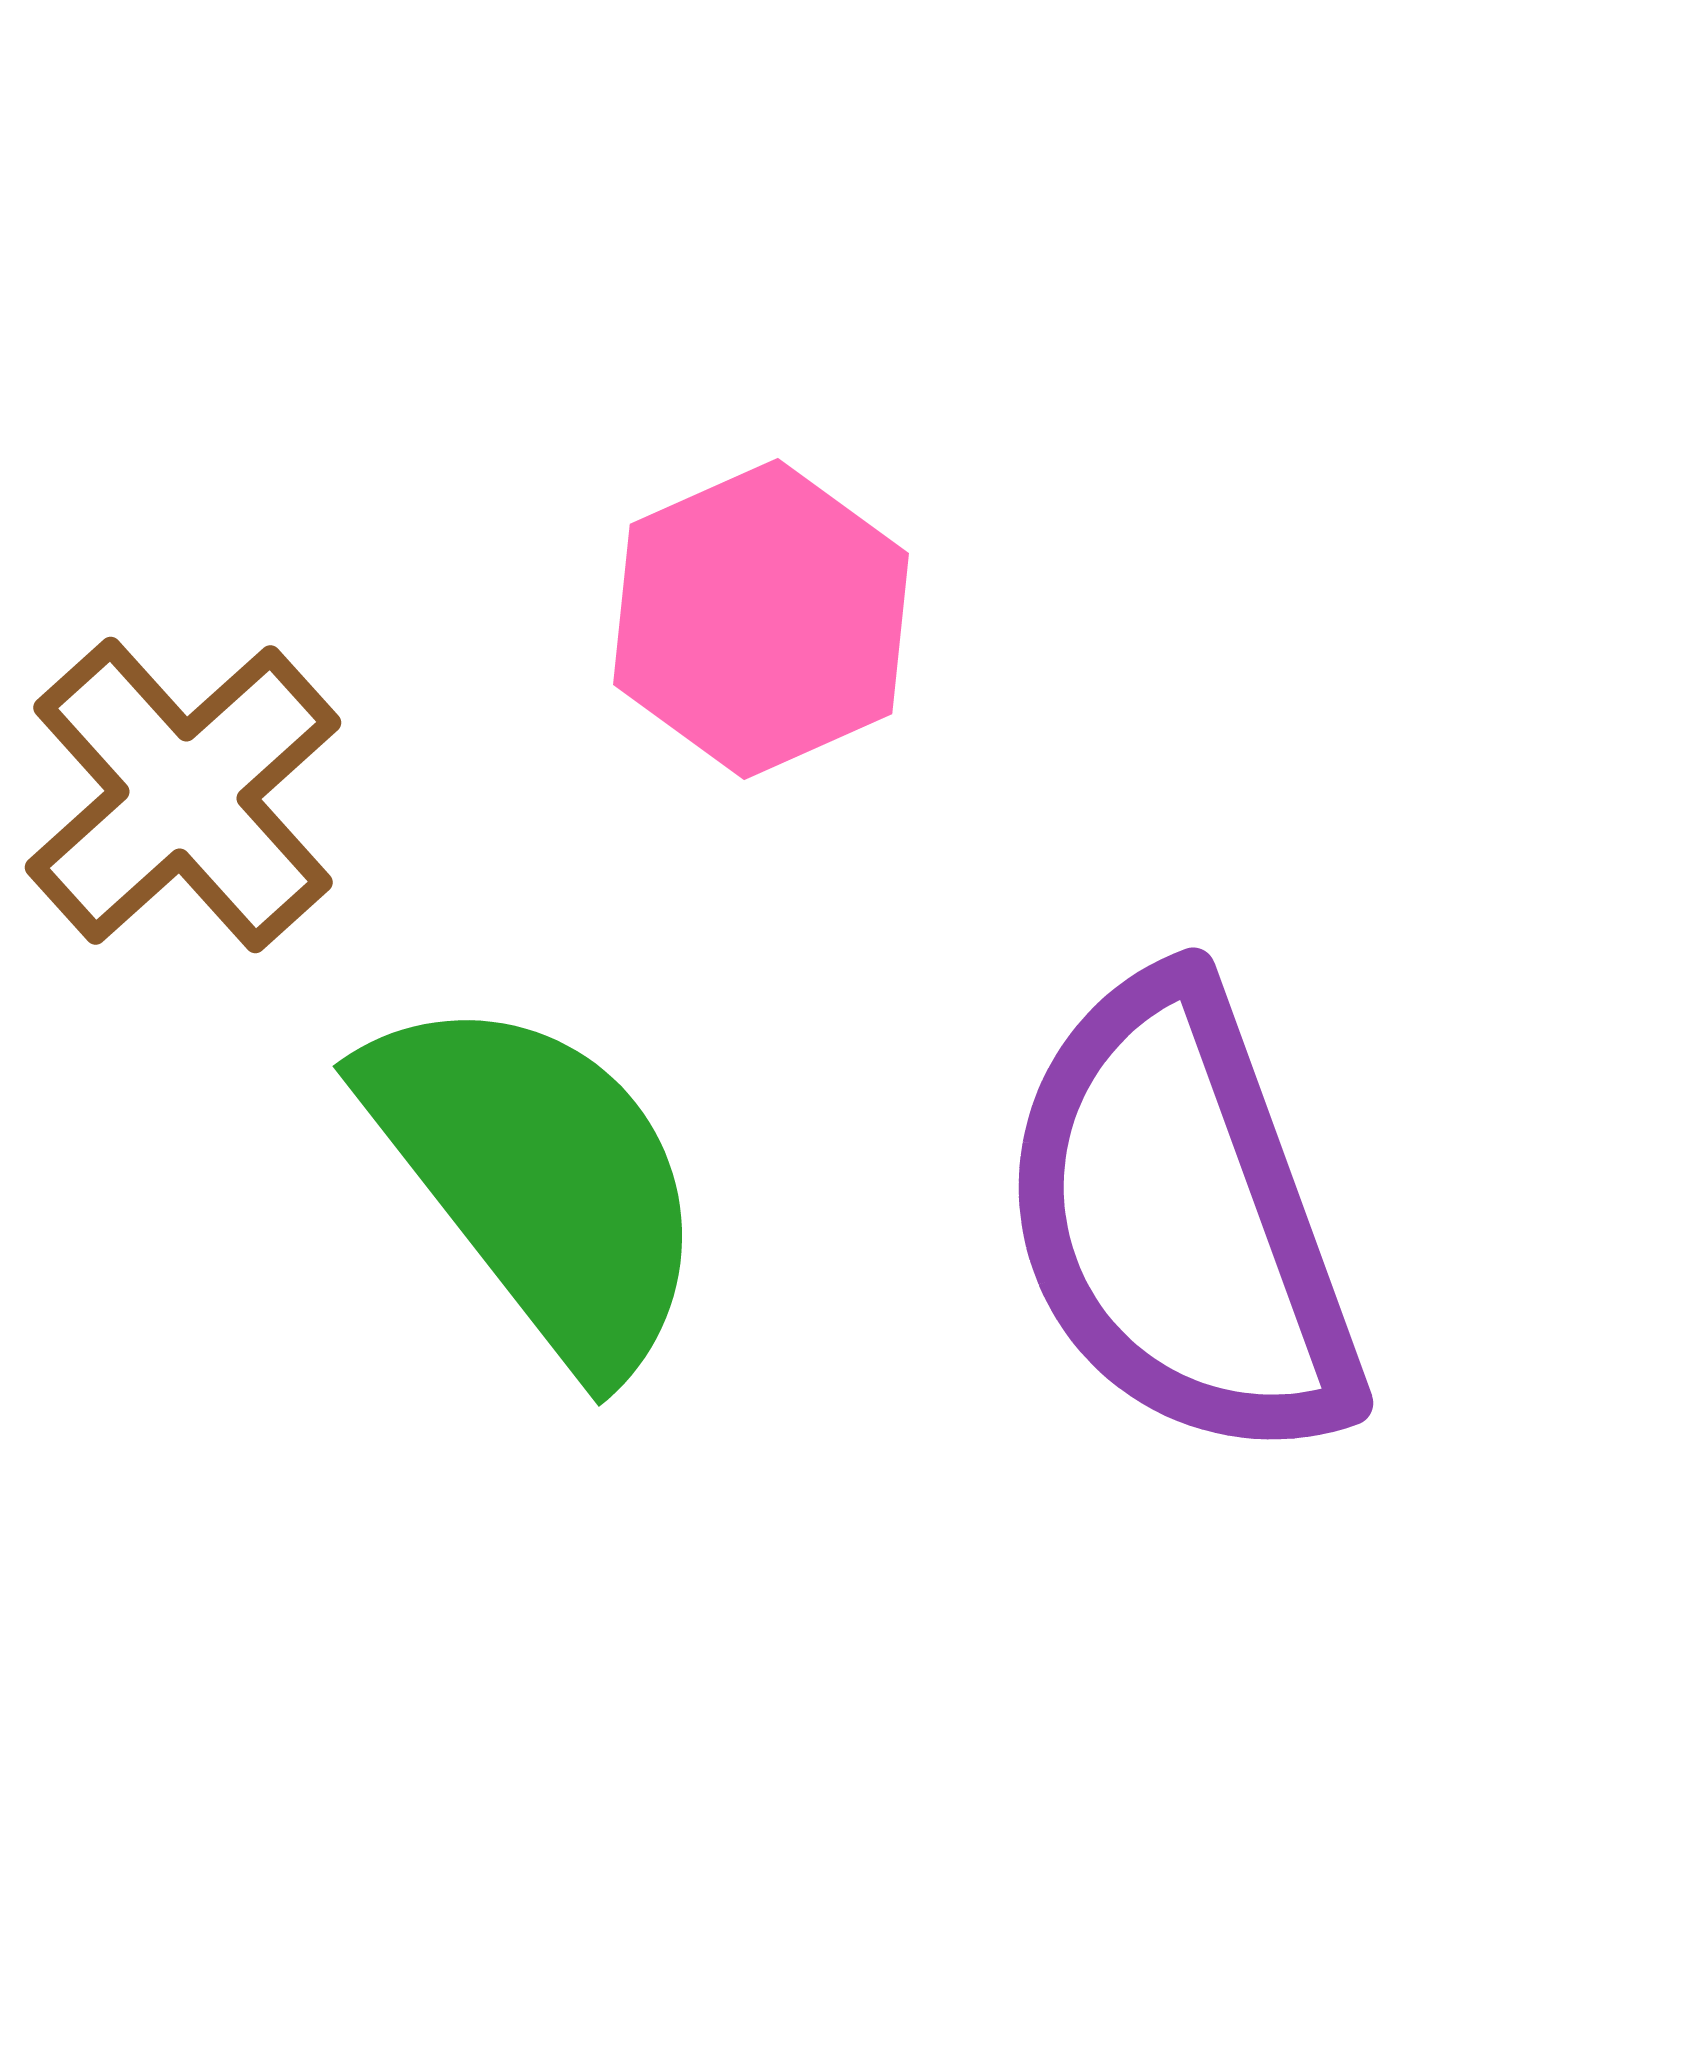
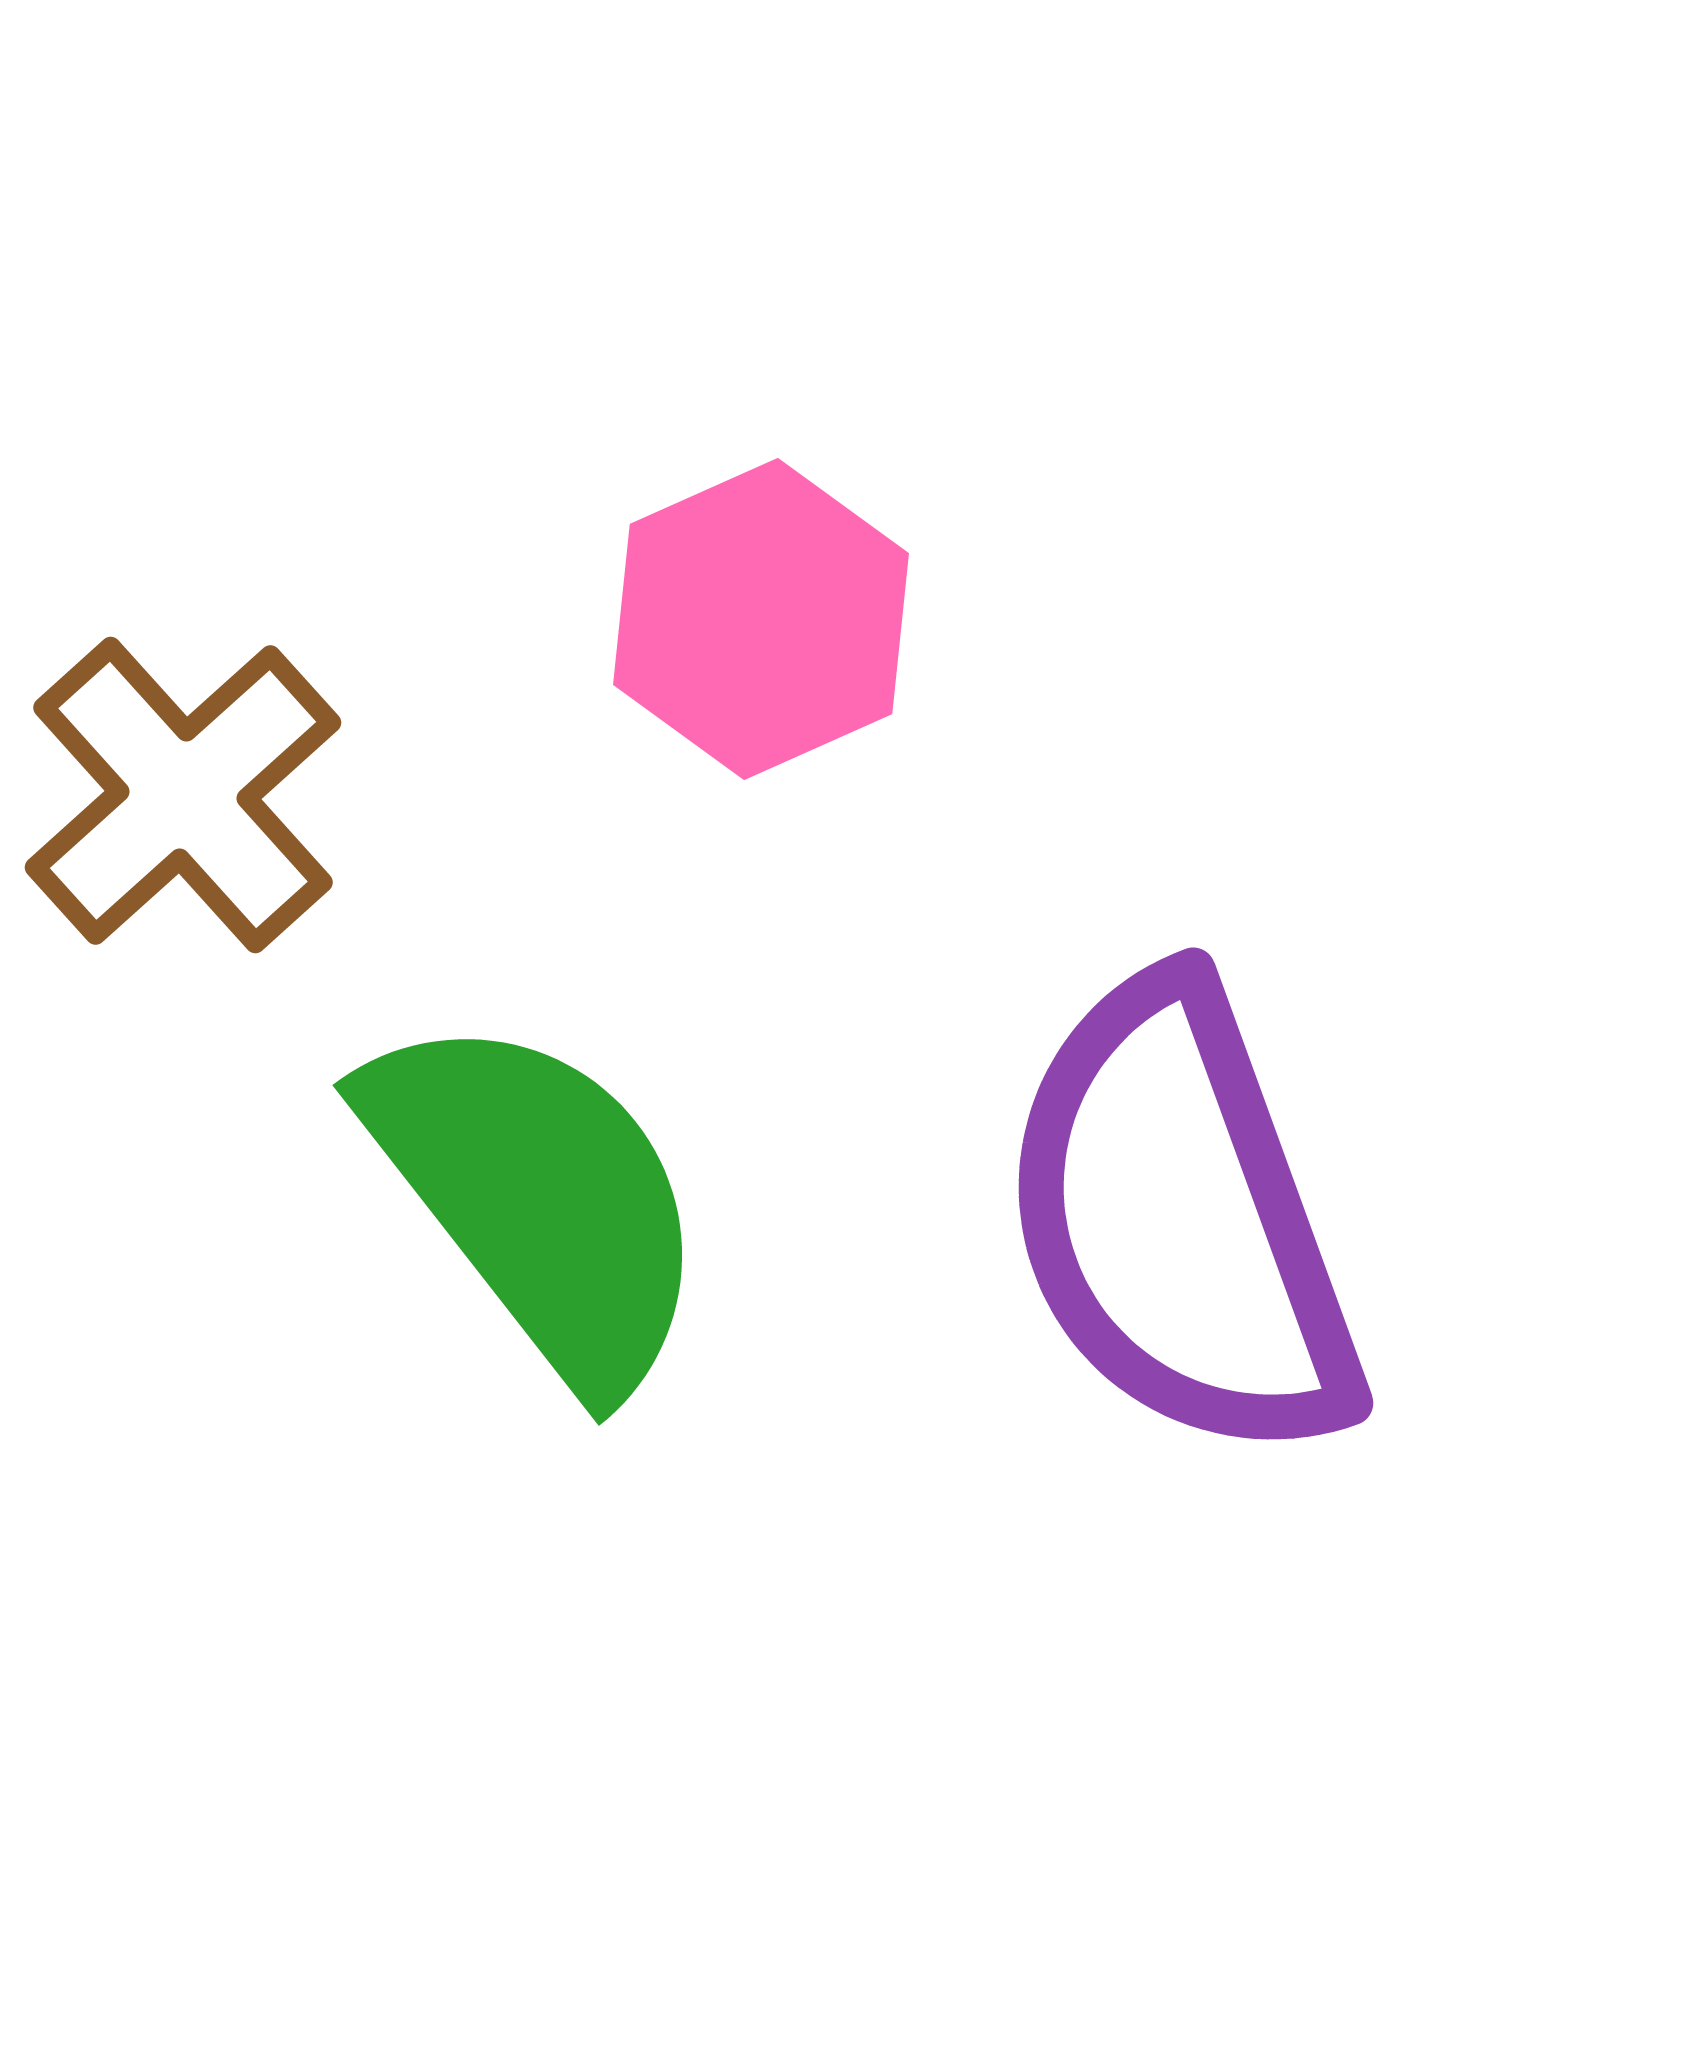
green semicircle: moved 19 px down
